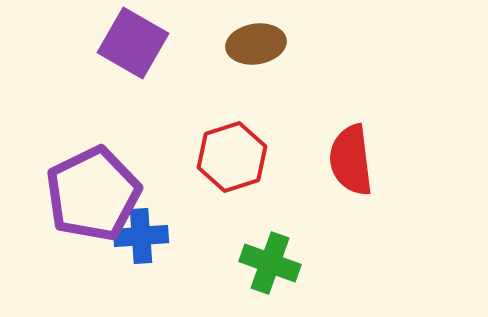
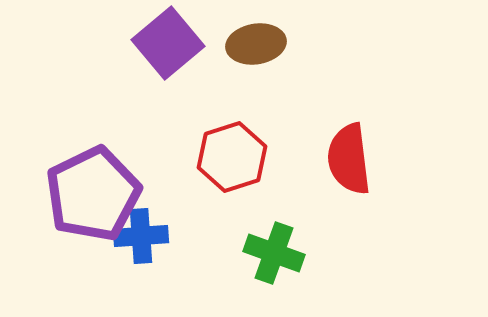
purple square: moved 35 px right; rotated 20 degrees clockwise
red semicircle: moved 2 px left, 1 px up
green cross: moved 4 px right, 10 px up
